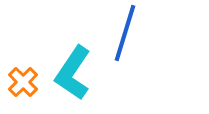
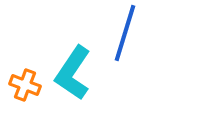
orange cross: moved 2 px right, 3 px down; rotated 24 degrees counterclockwise
